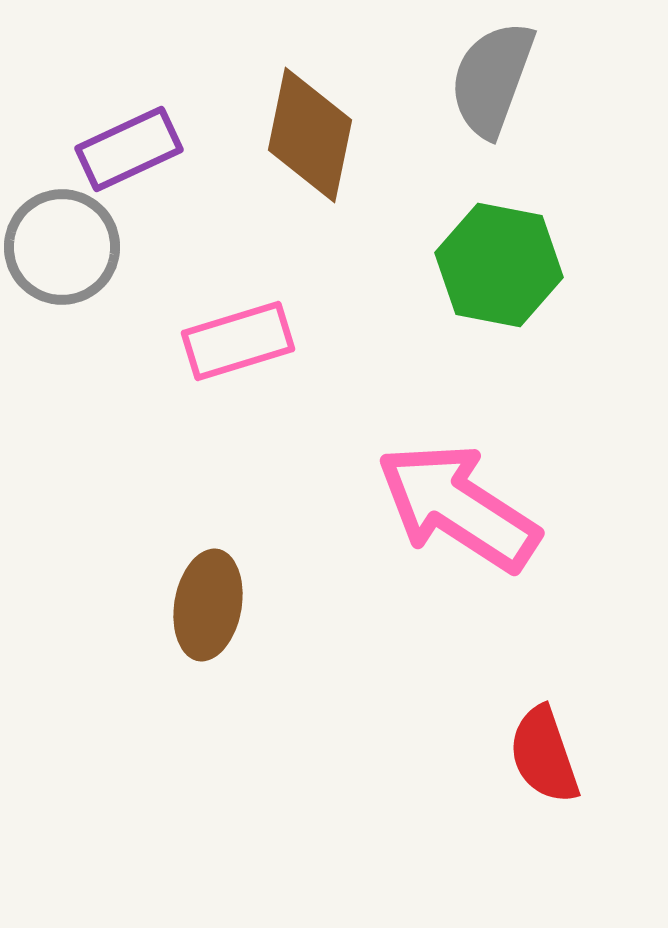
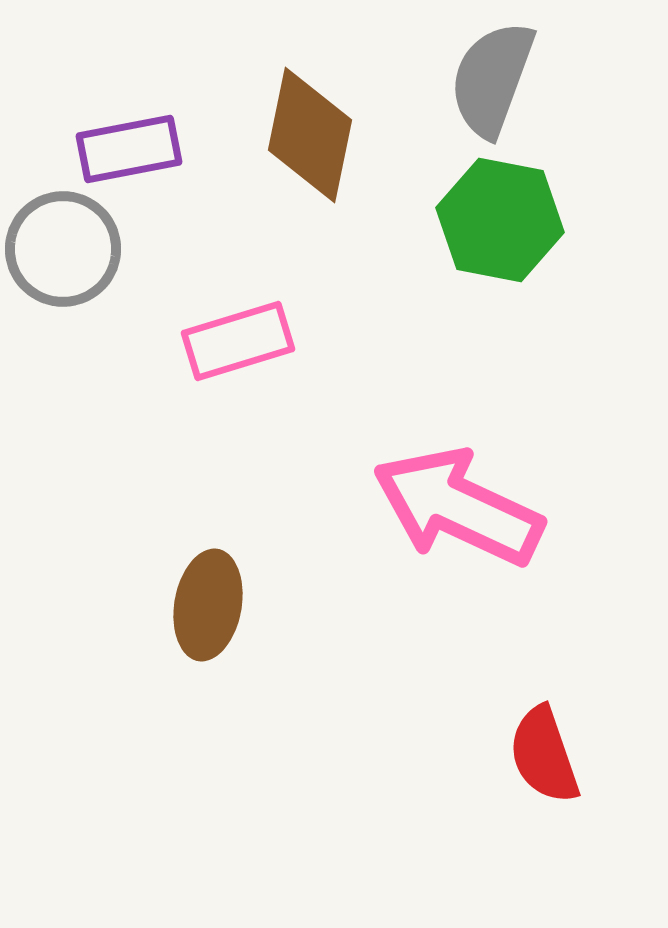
purple rectangle: rotated 14 degrees clockwise
gray circle: moved 1 px right, 2 px down
green hexagon: moved 1 px right, 45 px up
pink arrow: rotated 8 degrees counterclockwise
